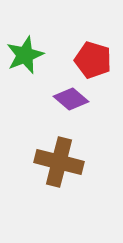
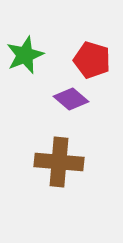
red pentagon: moved 1 px left
brown cross: rotated 9 degrees counterclockwise
